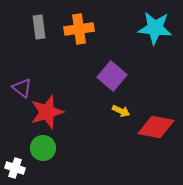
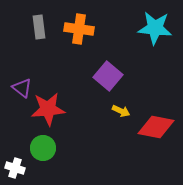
orange cross: rotated 16 degrees clockwise
purple square: moved 4 px left
red star: moved 1 px right, 3 px up; rotated 12 degrees clockwise
